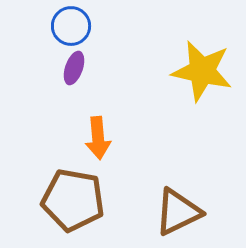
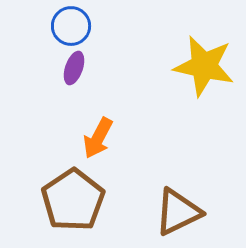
yellow star: moved 2 px right, 5 px up
orange arrow: rotated 33 degrees clockwise
brown pentagon: rotated 28 degrees clockwise
